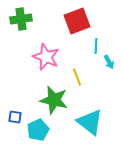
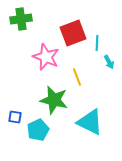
red square: moved 4 px left, 12 px down
cyan line: moved 1 px right, 3 px up
cyan triangle: rotated 12 degrees counterclockwise
